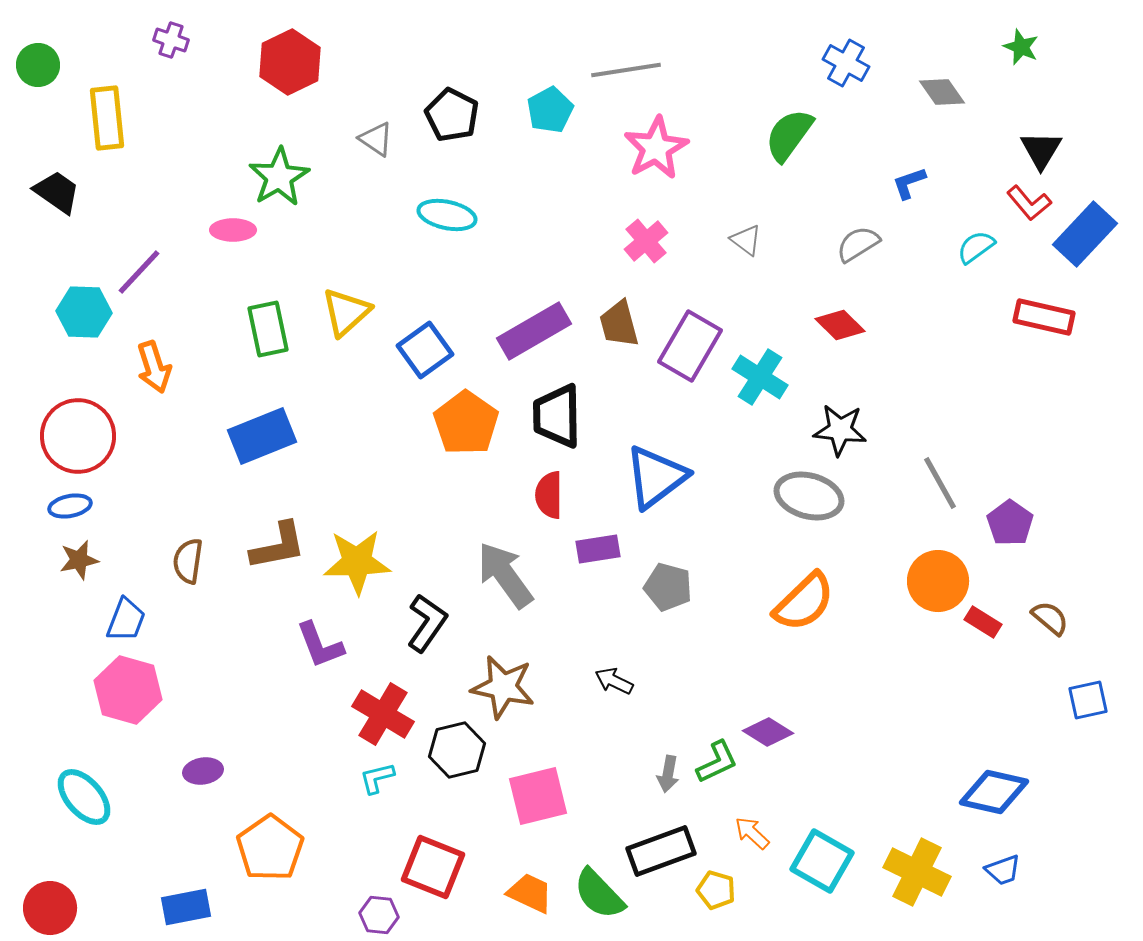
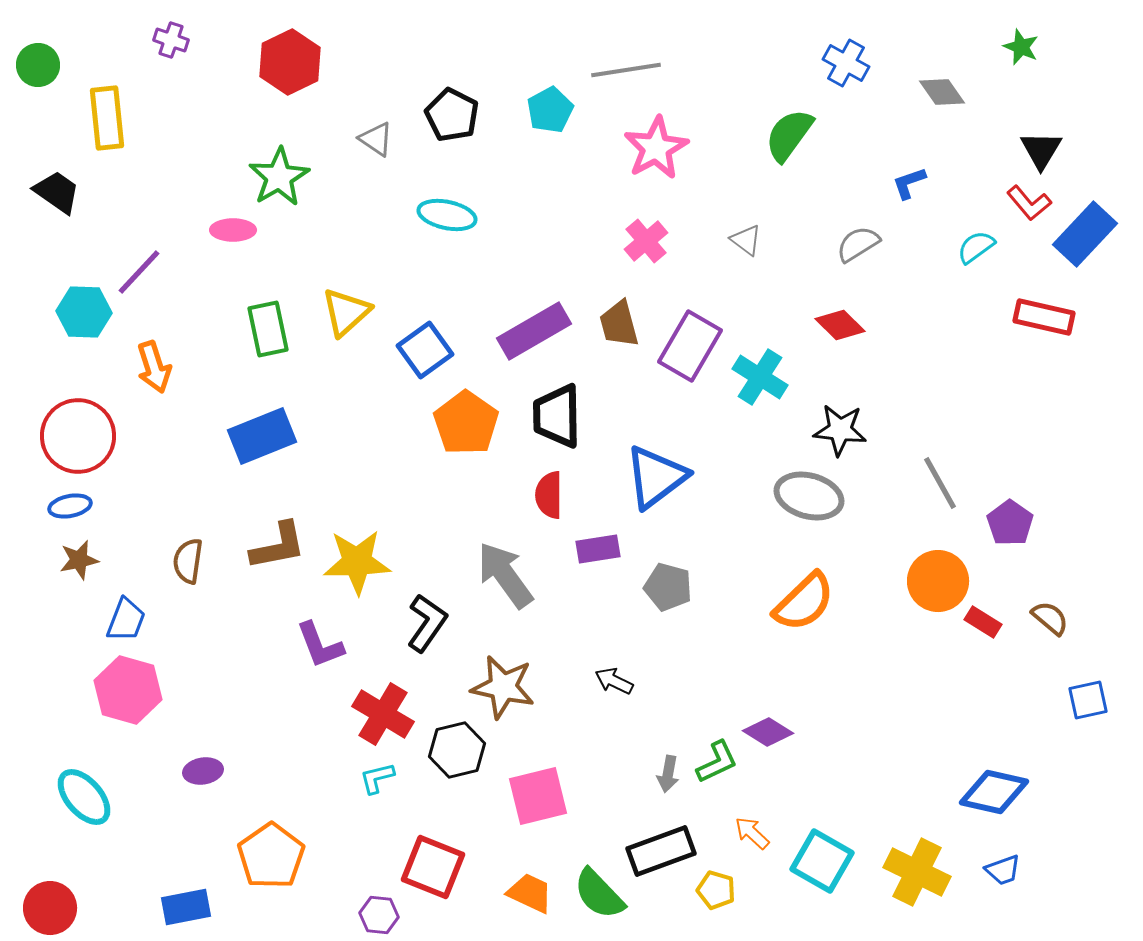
orange pentagon at (270, 848): moved 1 px right, 8 px down
